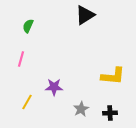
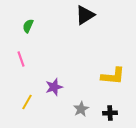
pink line: rotated 35 degrees counterclockwise
purple star: rotated 18 degrees counterclockwise
